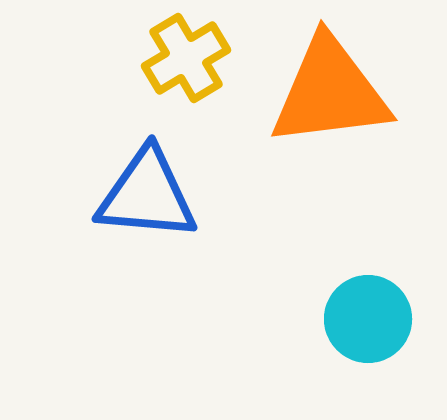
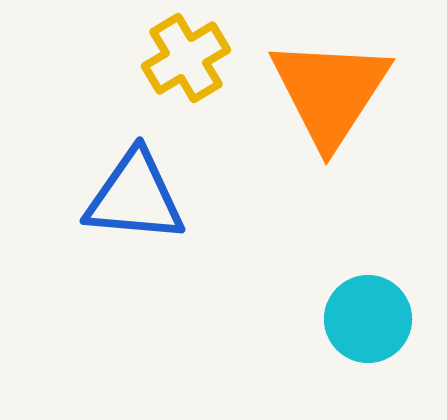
orange triangle: rotated 50 degrees counterclockwise
blue triangle: moved 12 px left, 2 px down
